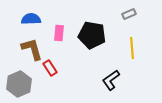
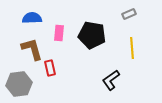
blue semicircle: moved 1 px right, 1 px up
red rectangle: rotated 21 degrees clockwise
gray hexagon: rotated 15 degrees clockwise
